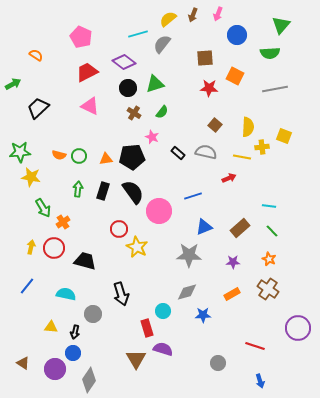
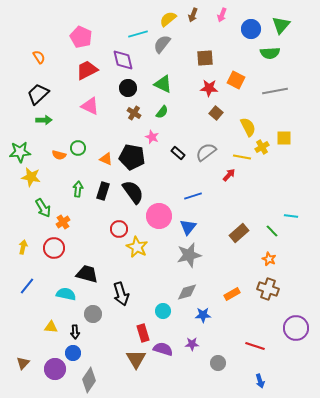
pink arrow at (218, 14): moved 4 px right, 1 px down
blue circle at (237, 35): moved 14 px right, 6 px up
orange semicircle at (36, 55): moved 3 px right, 2 px down; rotated 24 degrees clockwise
purple diamond at (124, 62): moved 1 px left, 2 px up; rotated 40 degrees clockwise
red trapezoid at (87, 72): moved 2 px up
orange square at (235, 76): moved 1 px right, 4 px down
green arrow at (13, 84): moved 31 px right, 36 px down; rotated 28 degrees clockwise
green triangle at (155, 84): moved 8 px right; rotated 42 degrees clockwise
gray line at (275, 89): moved 2 px down
black trapezoid at (38, 108): moved 14 px up
brown square at (215, 125): moved 1 px right, 12 px up
yellow semicircle at (248, 127): rotated 30 degrees counterclockwise
yellow square at (284, 136): moved 2 px down; rotated 21 degrees counterclockwise
yellow cross at (262, 147): rotated 24 degrees counterclockwise
gray semicircle at (206, 152): rotated 50 degrees counterclockwise
green circle at (79, 156): moved 1 px left, 8 px up
black pentagon at (132, 157): rotated 15 degrees clockwise
orange triangle at (106, 159): rotated 32 degrees clockwise
red arrow at (229, 178): moved 3 px up; rotated 24 degrees counterclockwise
cyan line at (269, 206): moved 22 px right, 10 px down
pink circle at (159, 211): moved 5 px down
blue triangle at (204, 227): moved 16 px left; rotated 30 degrees counterclockwise
brown rectangle at (240, 228): moved 1 px left, 5 px down
yellow arrow at (31, 247): moved 8 px left
gray star at (189, 255): rotated 15 degrees counterclockwise
black trapezoid at (85, 261): moved 2 px right, 13 px down
purple star at (233, 262): moved 41 px left, 82 px down
brown cross at (268, 289): rotated 15 degrees counterclockwise
red rectangle at (147, 328): moved 4 px left, 5 px down
purple circle at (298, 328): moved 2 px left
black arrow at (75, 332): rotated 16 degrees counterclockwise
brown triangle at (23, 363): rotated 40 degrees clockwise
